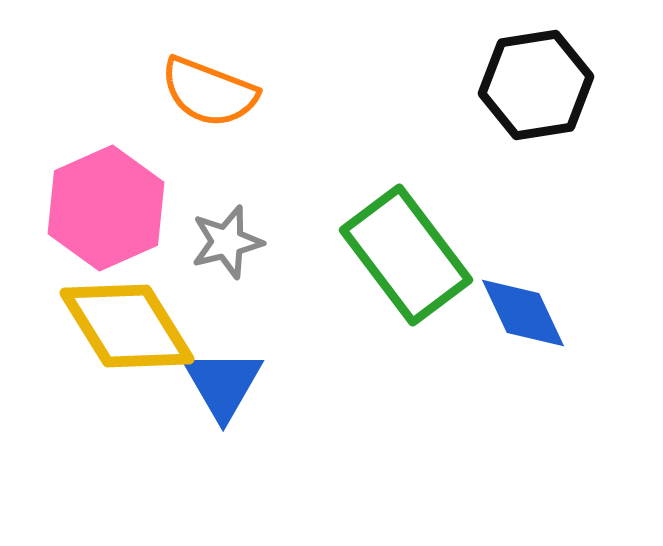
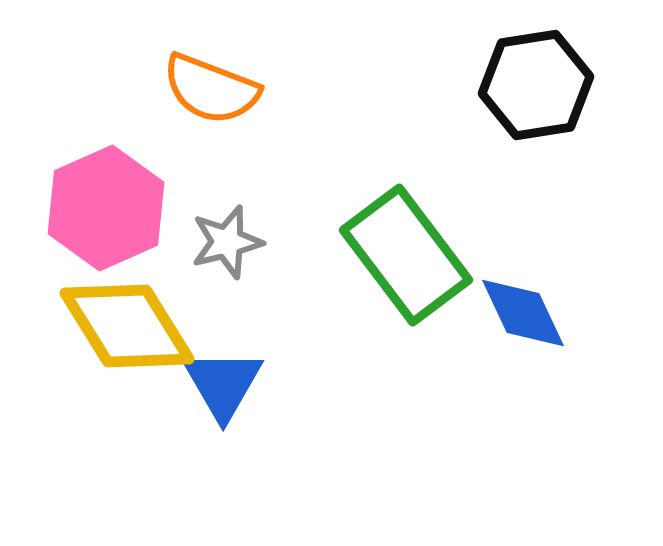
orange semicircle: moved 2 px right, 3 px up
